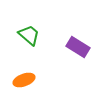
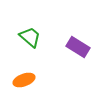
green trapezoid: moved 1 px right, 2 px down
